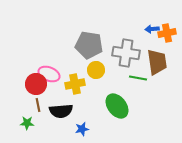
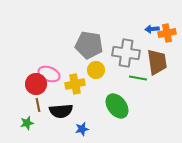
green star: rotated 16 degrees counterclockwise
